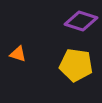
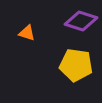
orange triangle: moved 9 px right, 21 px up
